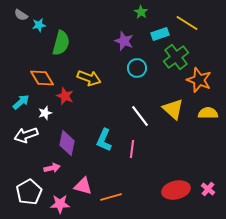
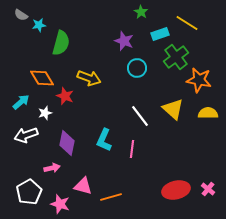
orange star: rotated 10 degrees counterclockwise
pink star: rotated 18 degrees clockwise
